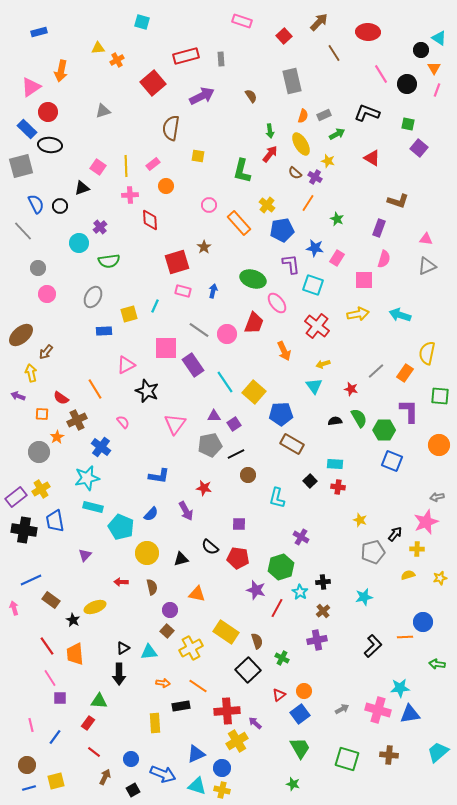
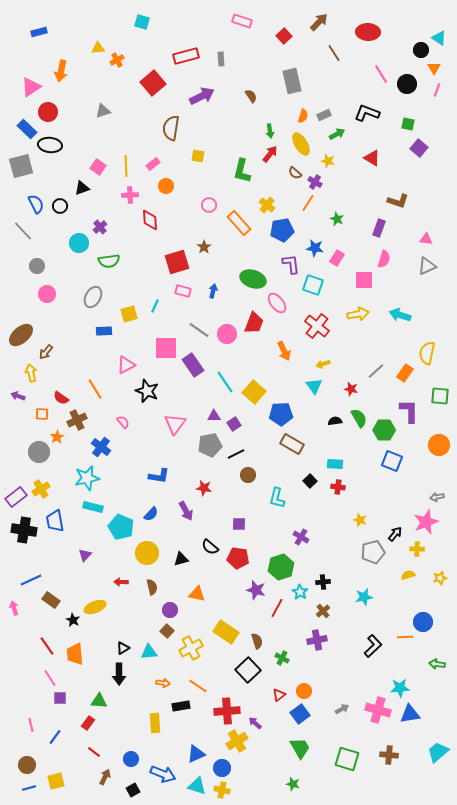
purple cross at (315, 177): moved 5 px down
gray circle at (38, 268): moved 1 px left, 2 px up
